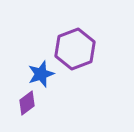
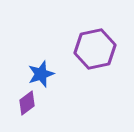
purple hexagon: moved 20 px right; rotated 9 degrees clockwise
